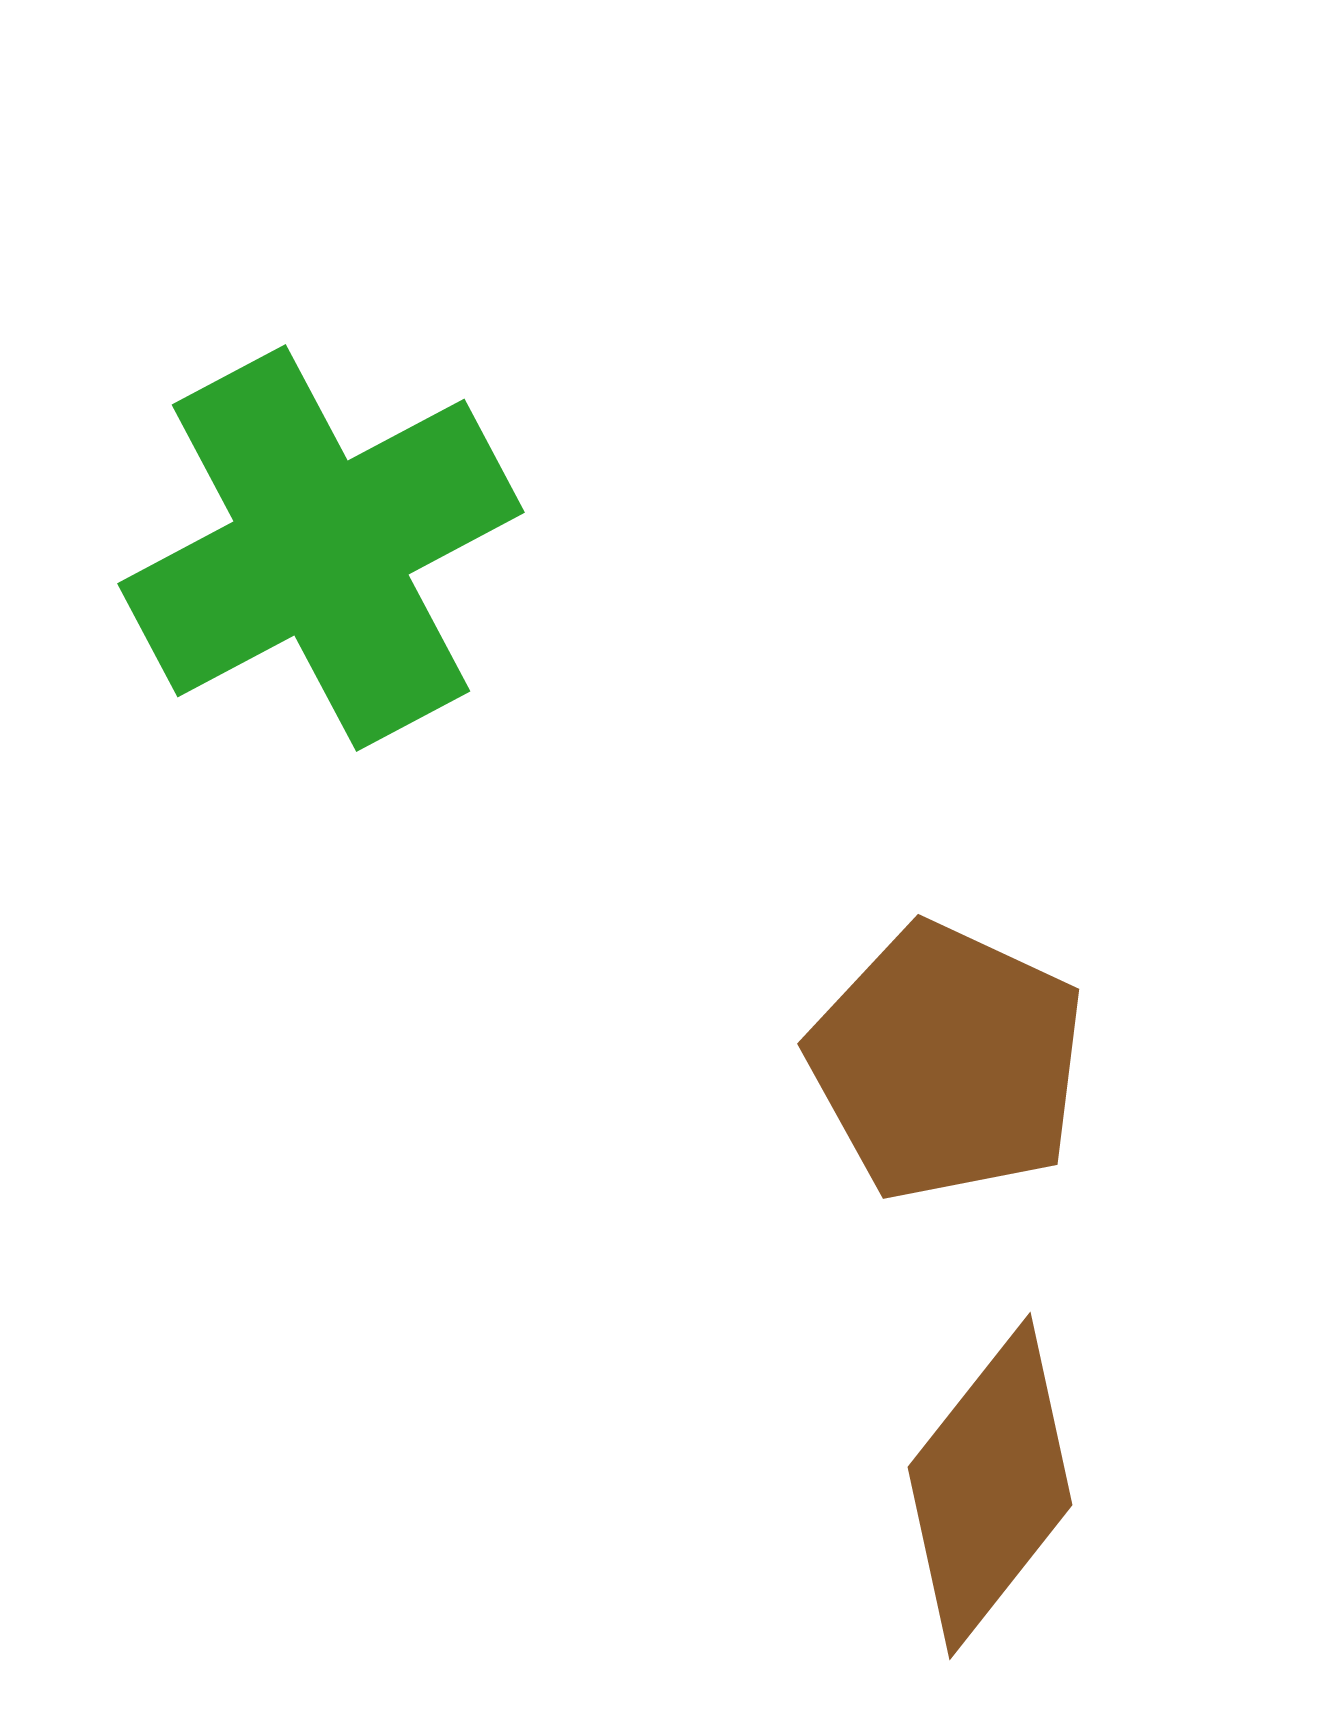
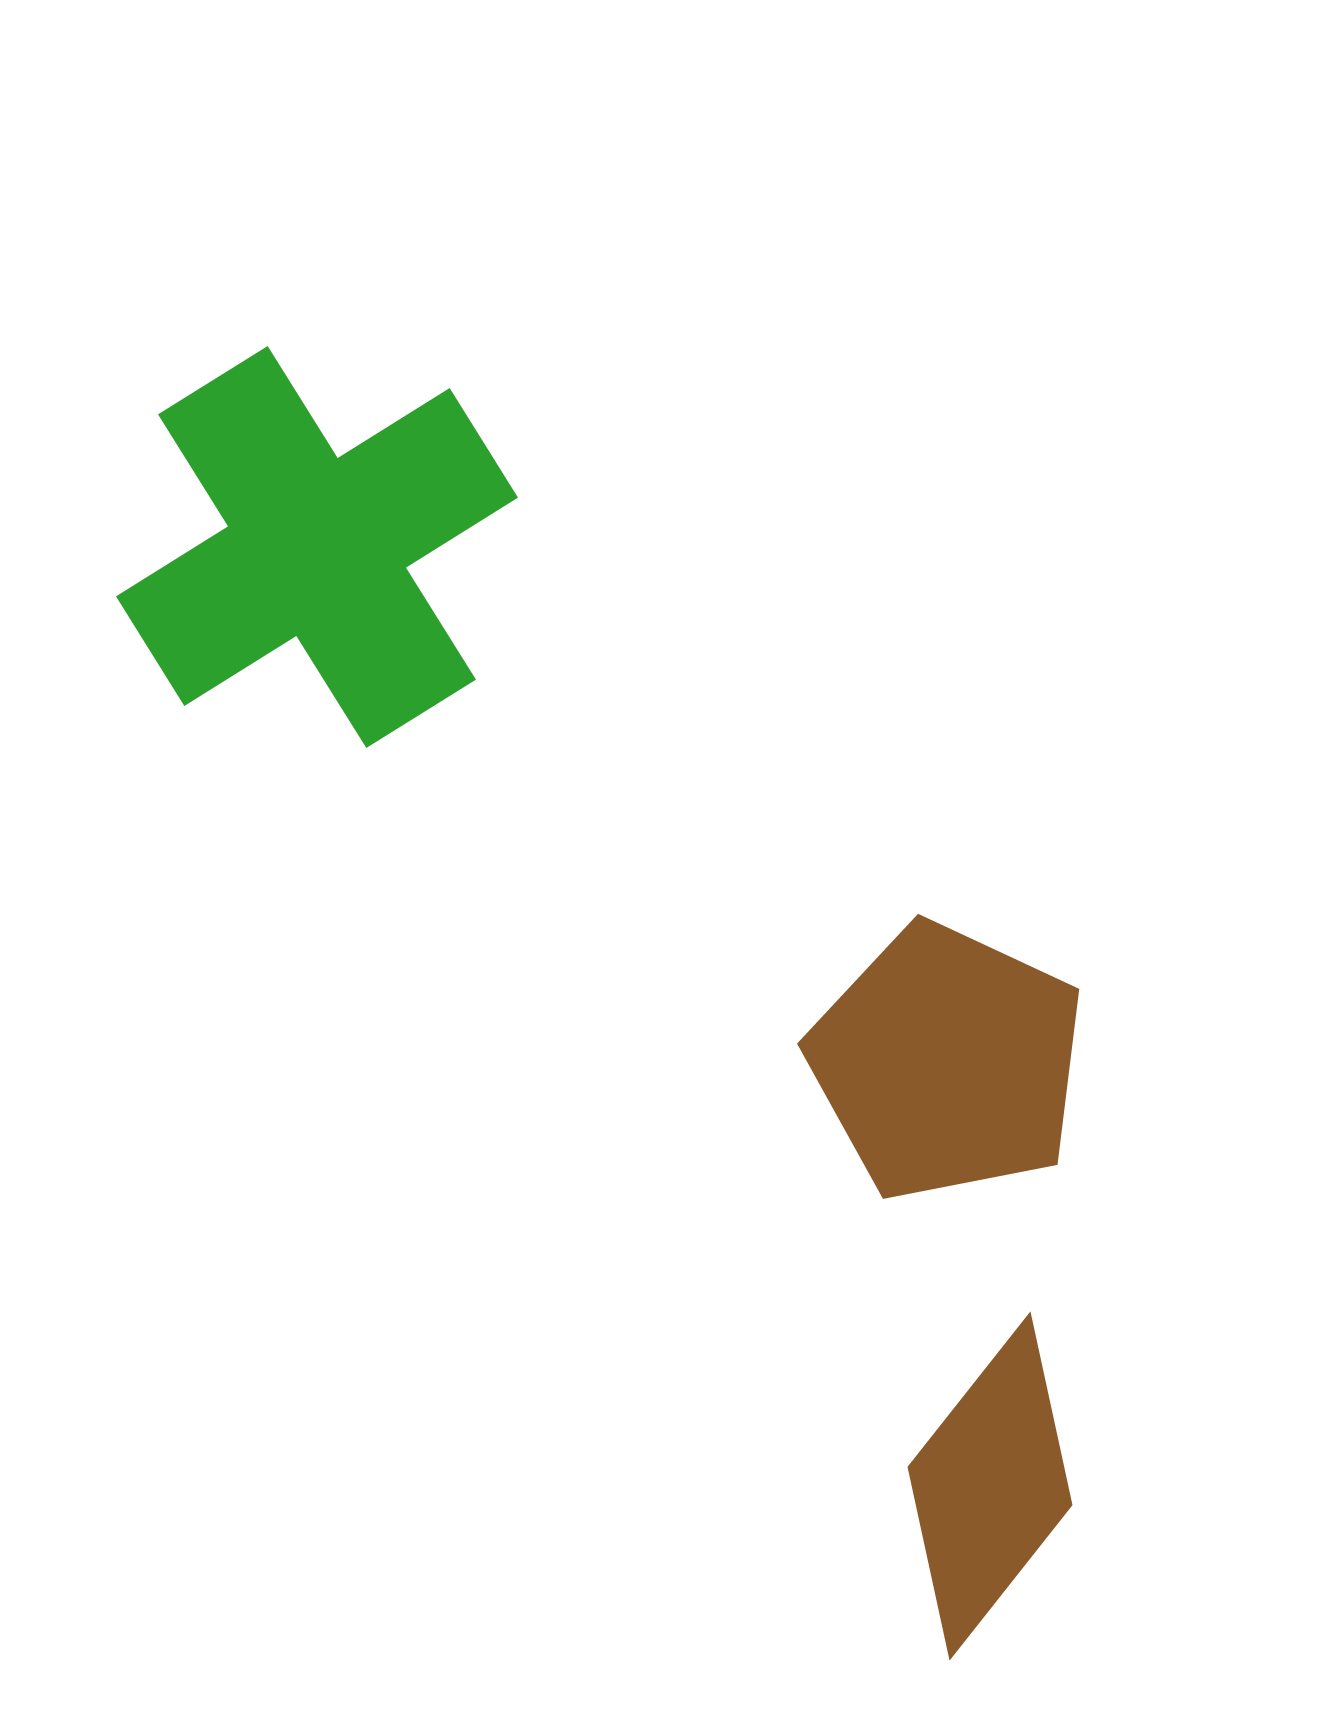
green cross: moved 4 px left, 1 px up; rotated 4 degrees counterclockwise
